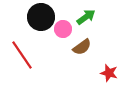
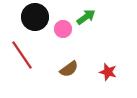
black circle: moved 6 px left
brown semicircle: moved 13 px left, 22 px down
red star: moved 1 px left, 1 px up
